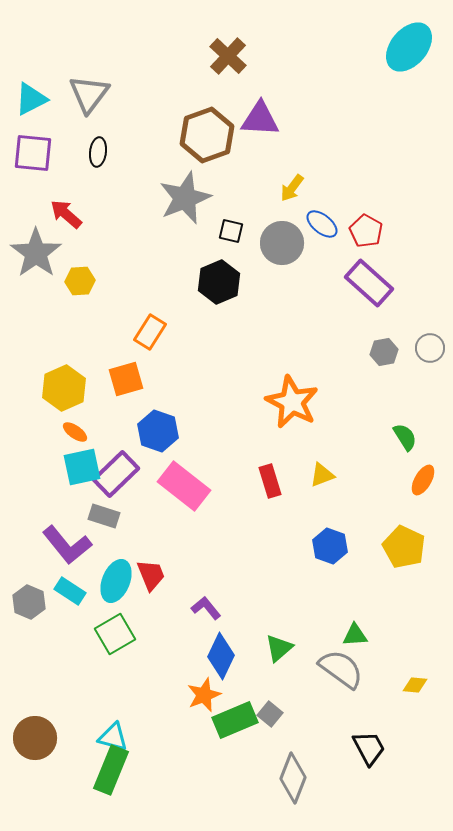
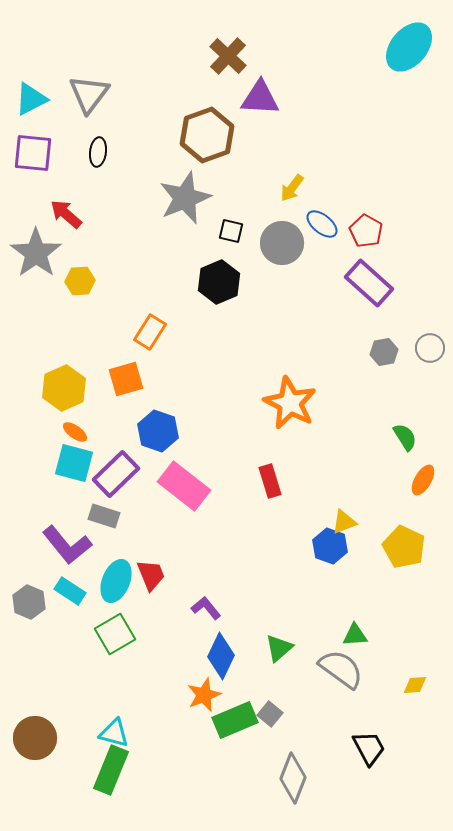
purple triangle at (260, 119): moved 21 px up
orange star at (292, 402): moved 2 px left, 1 px down
cyan square at (82, 467): moved 8 px left, 4 px up; rotated 27 degrees clockwise
yellow triangle at (322, 475): moved 22 px right, 47 px down
yellow diamond at (415, 685): rotated 10 degrees counterclockwise
cyan triangle at (113, 737): moved 1 px right, 4 px up
